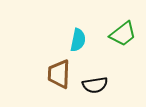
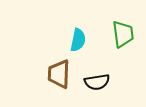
green trapezoid: rotated 60 degrees counterclockwise
black semicircle: moved 2 px right, 3 px up
